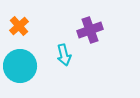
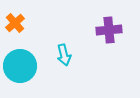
orange cross: moved 4 px left, 3 px up
purple cross: moved 19 px right; rotated 15 degrees clockwise
